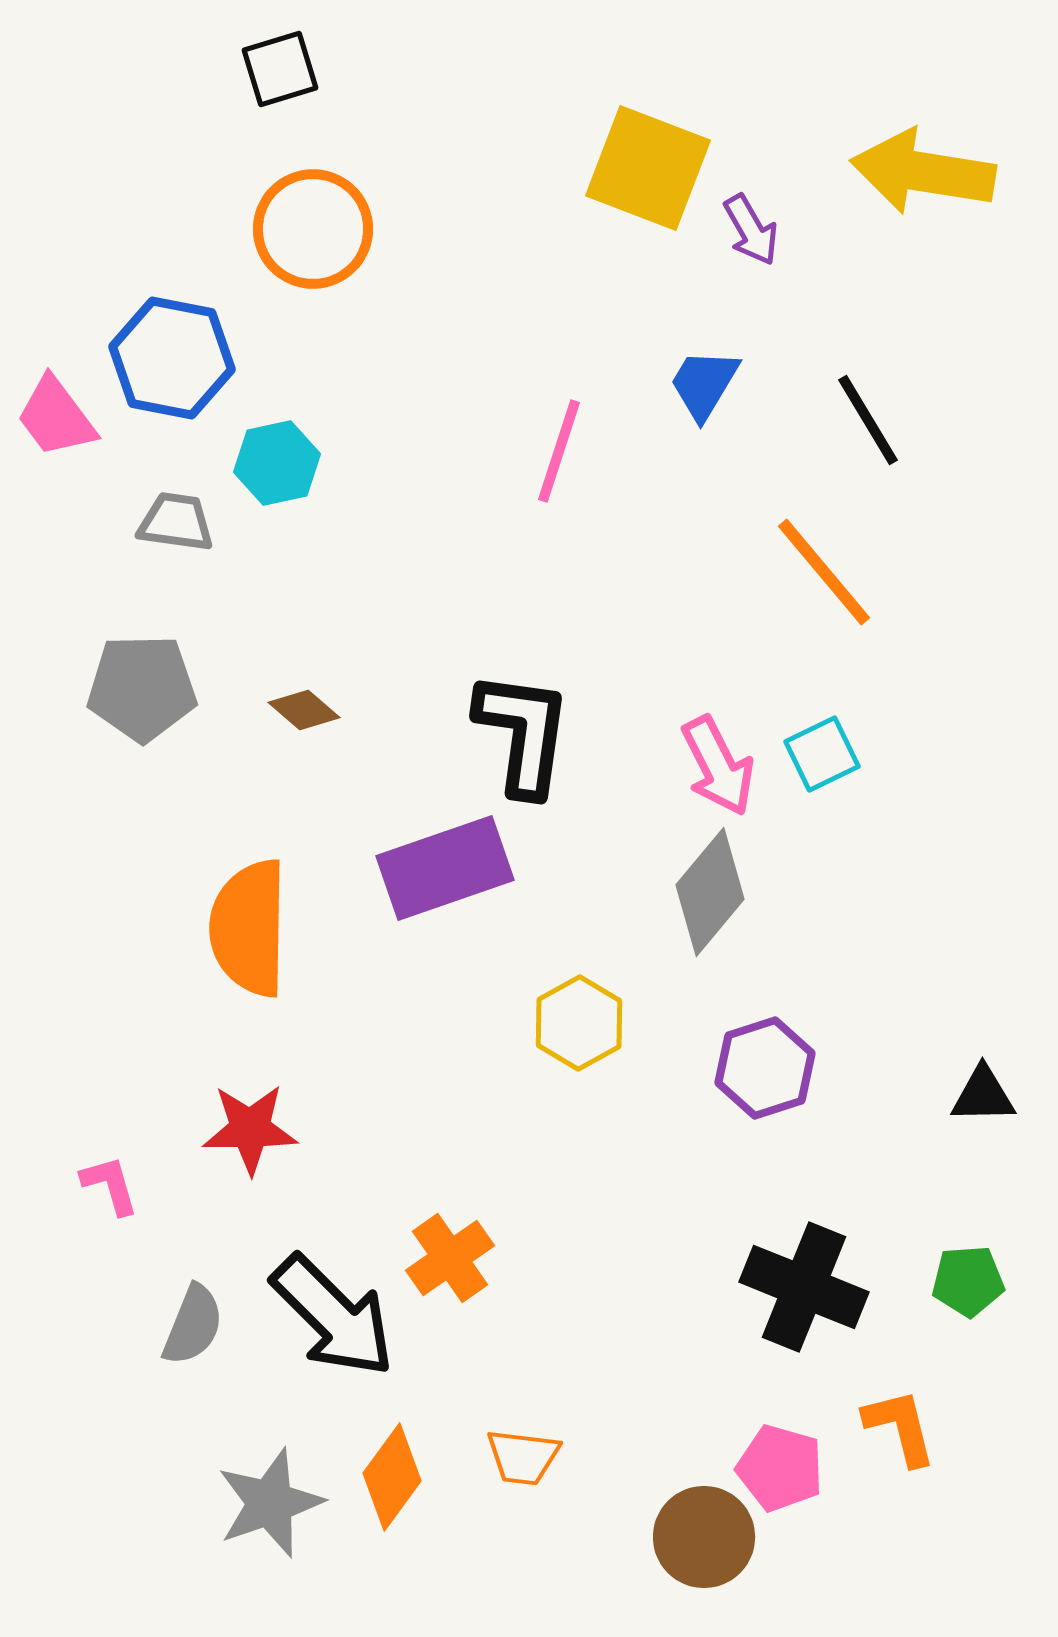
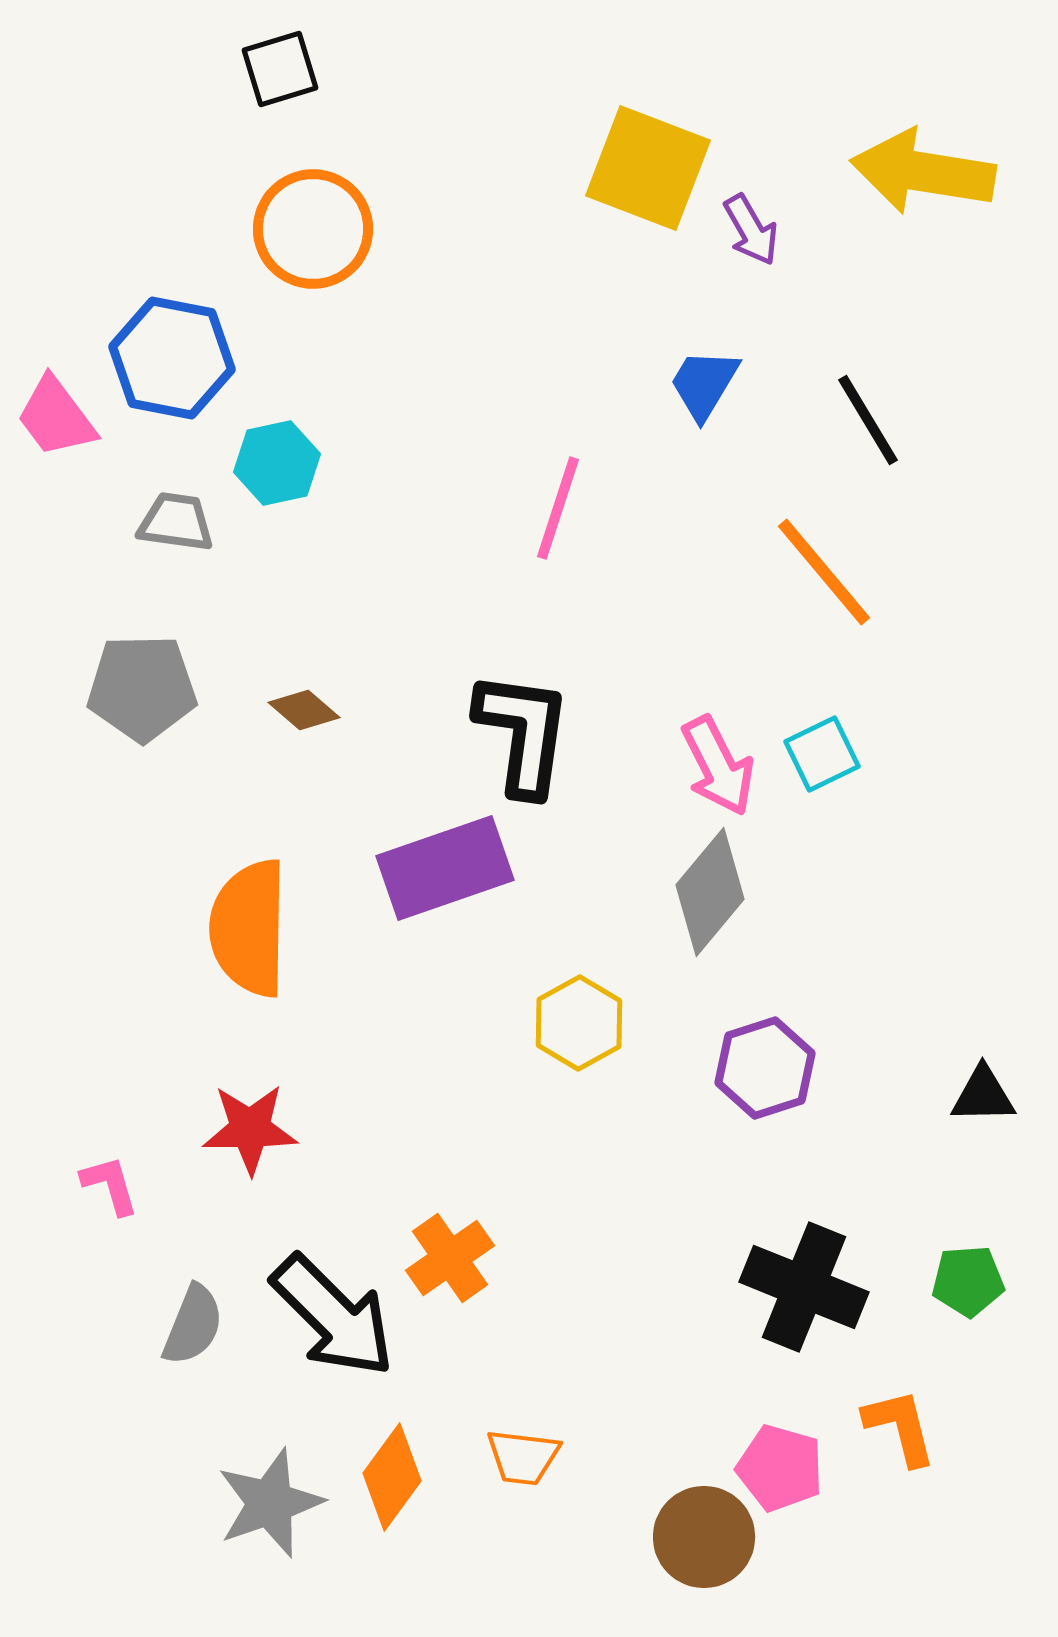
pink line: moved 1 px left, 57 px down
